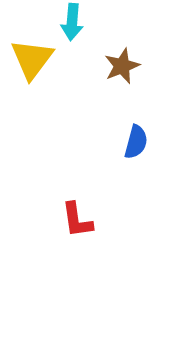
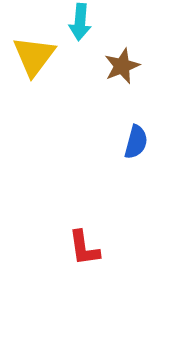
cyan arrow: moved 8 px right
yellow triangle: moved 2 px right, 3 px up
red L-shape: moved 7 px right, 28 px down
